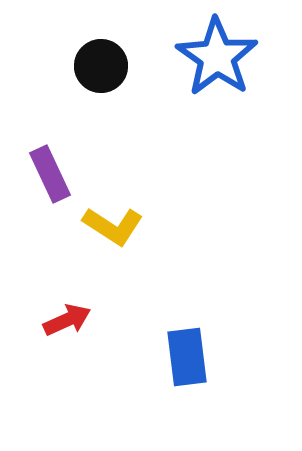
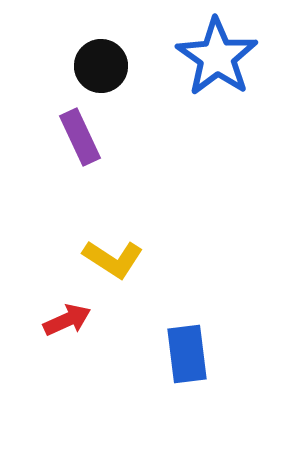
purple rectangle: moved 30 px right, 37 px up
yellow L-shape: moved 33 px down
blue rectangle: moved 3 px up
